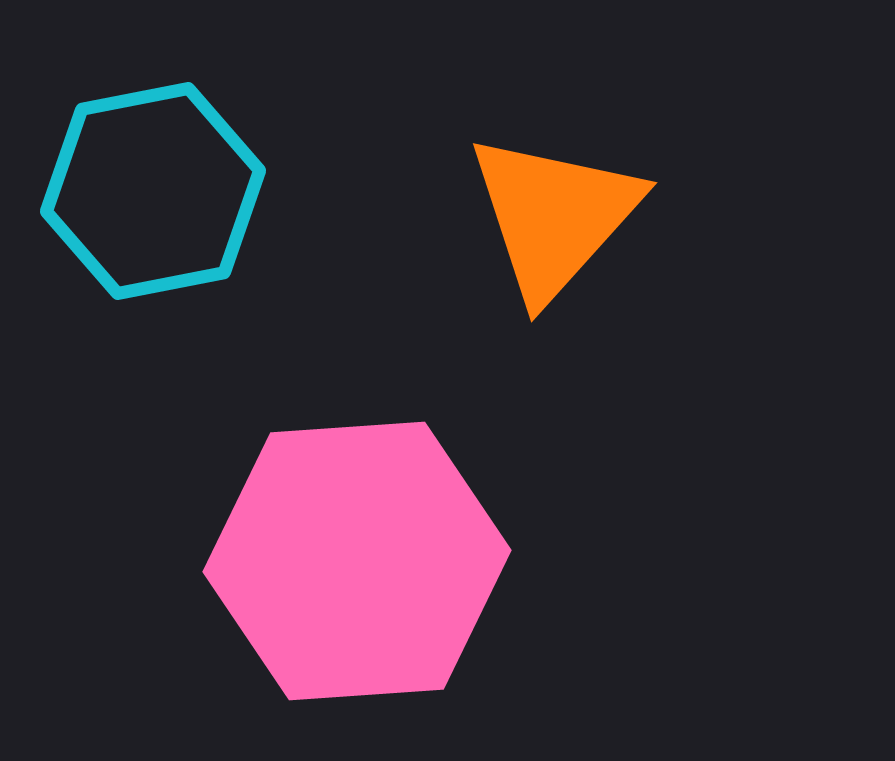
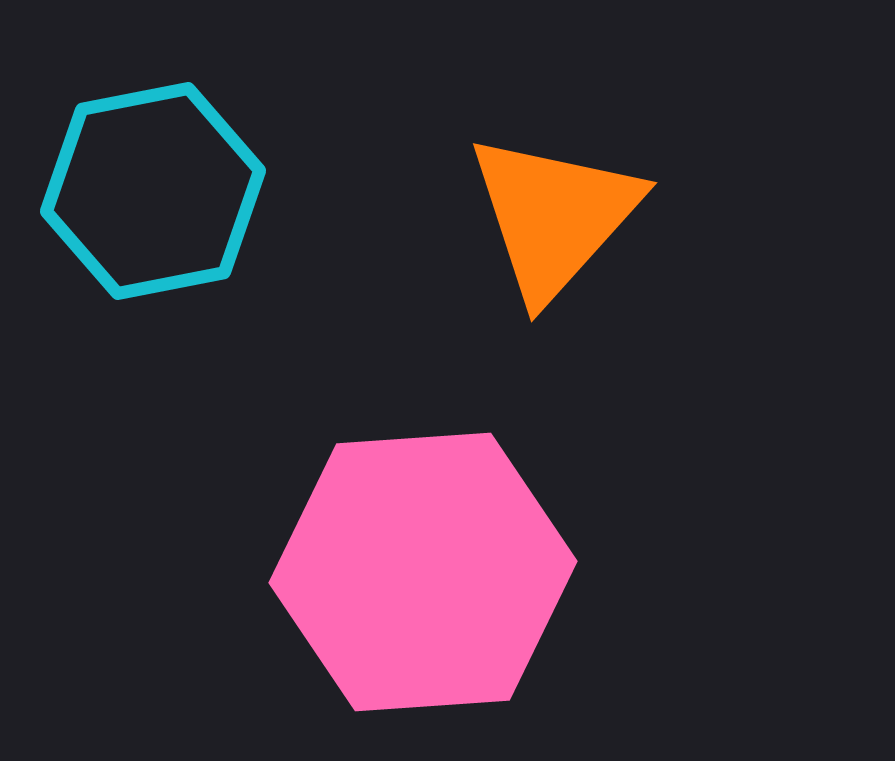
pink hexagon: moved 66 px right, 11 px down
